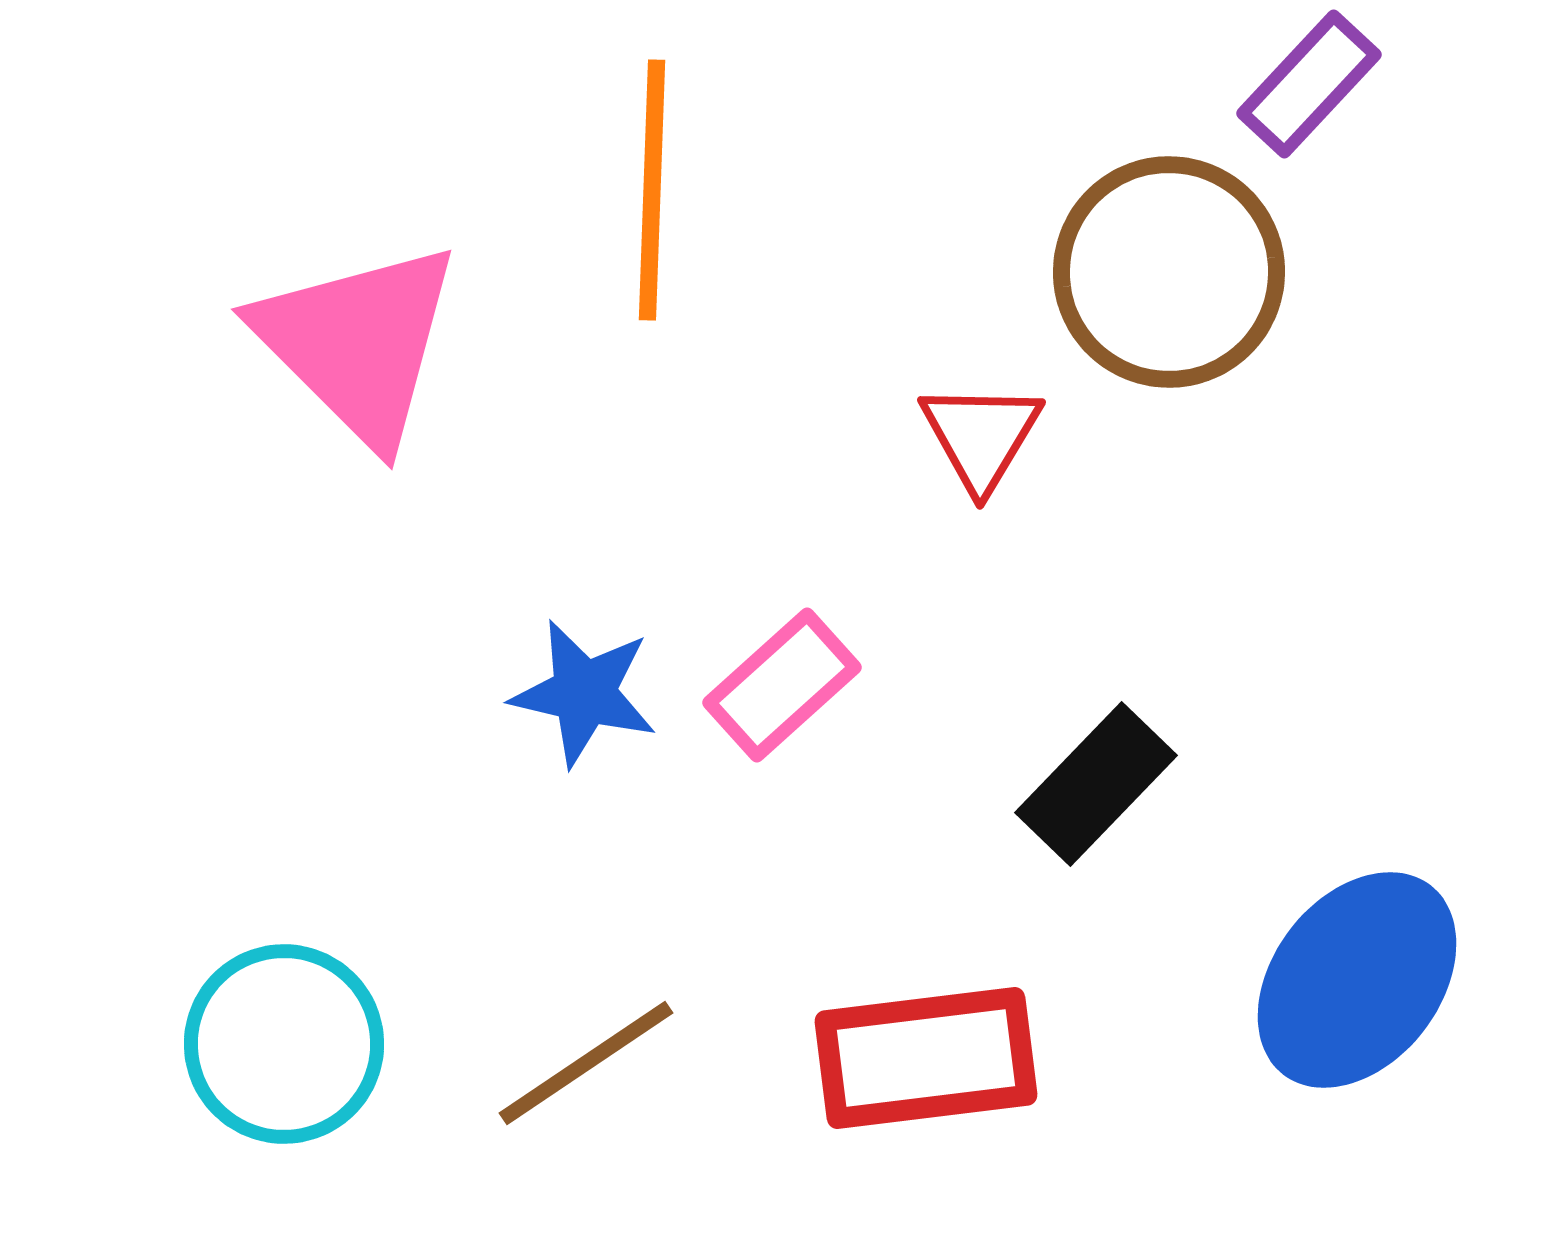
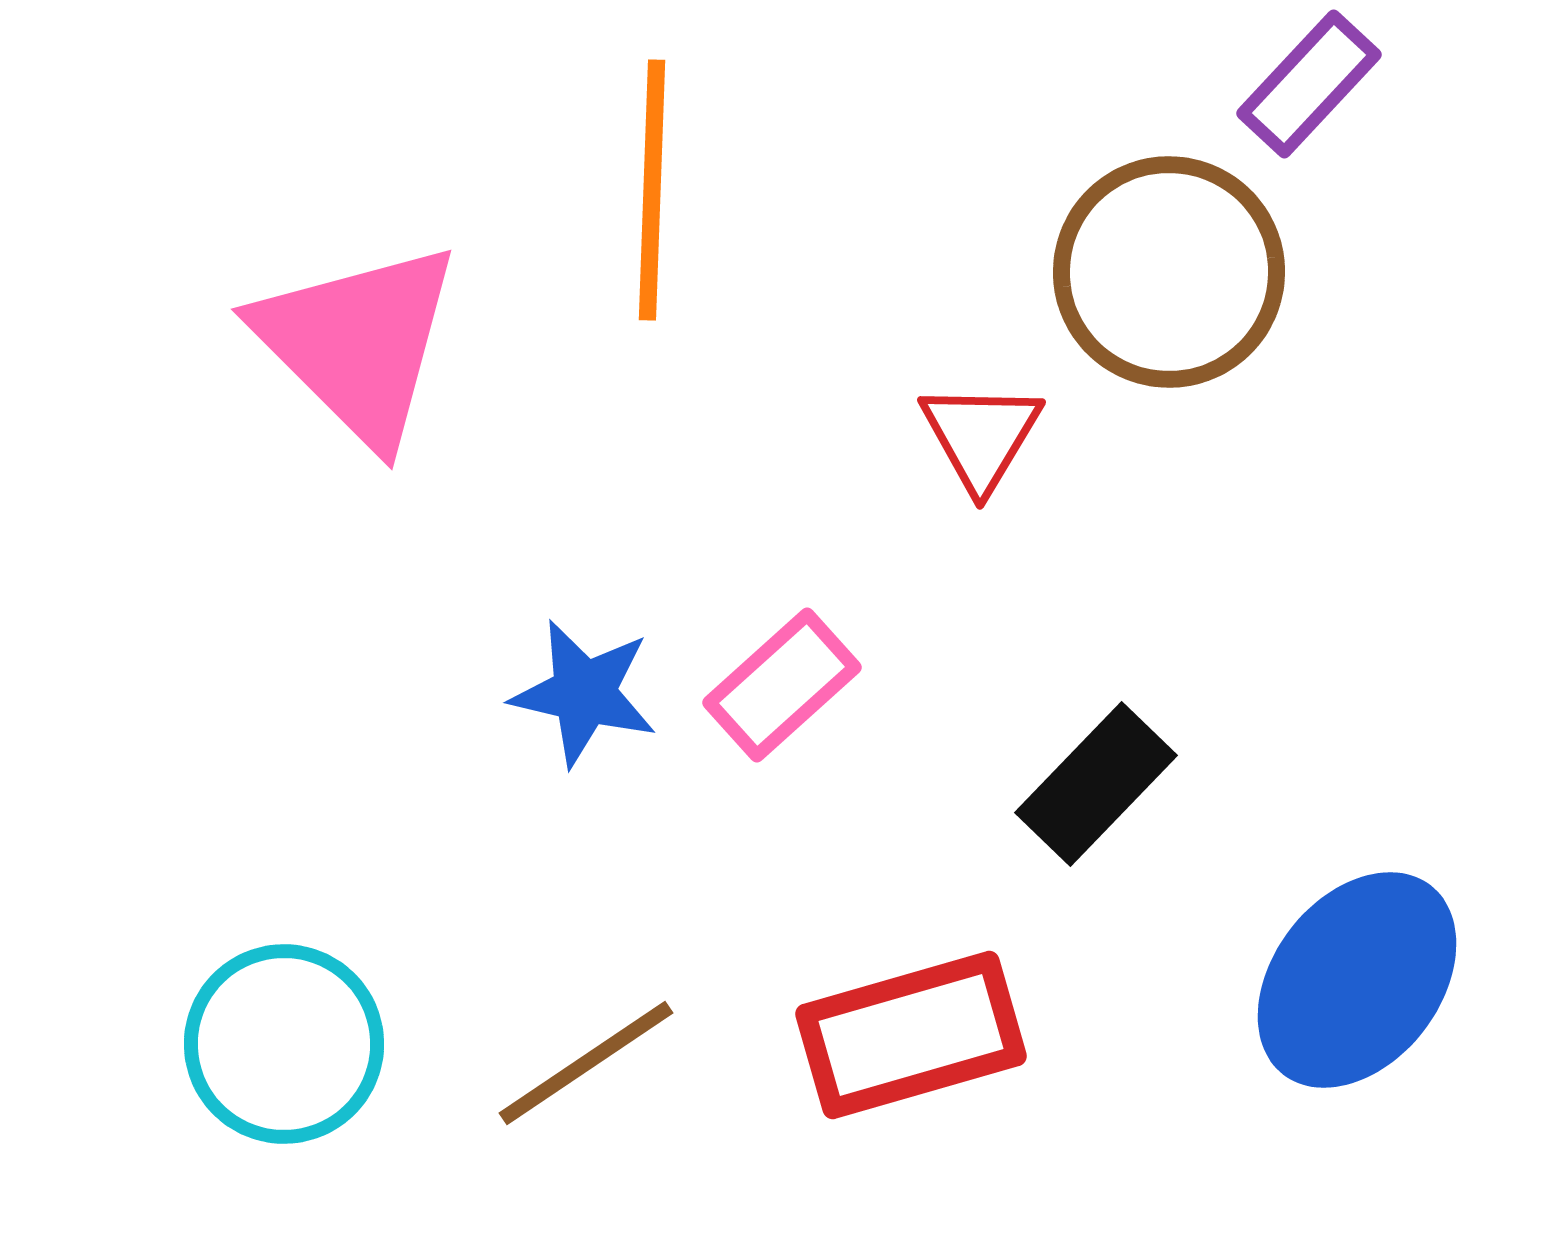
red rectangle: moved 15 px left, 23 px up; rotated 9 degrees counterclockwise
